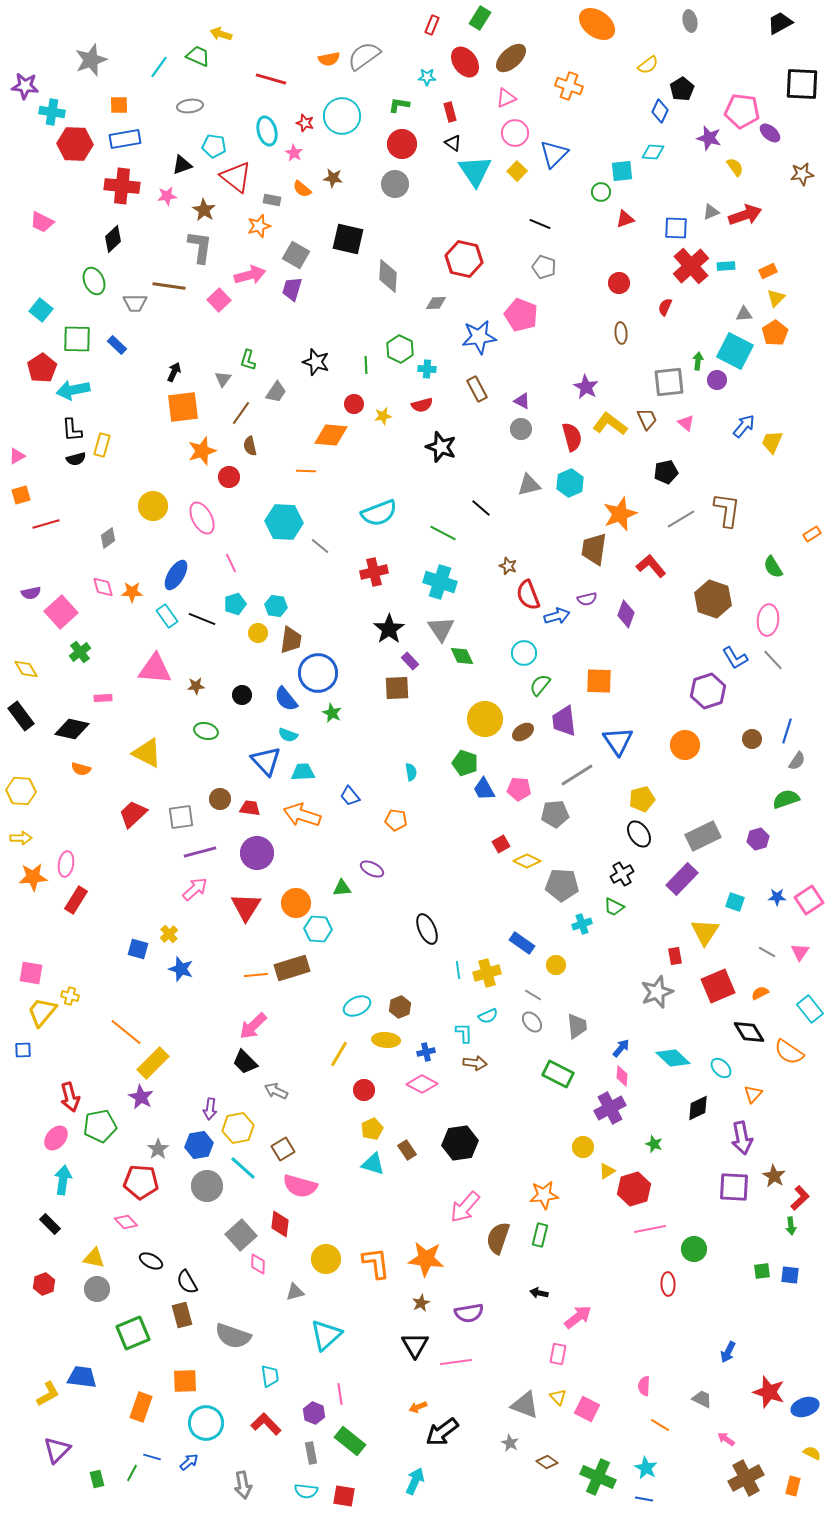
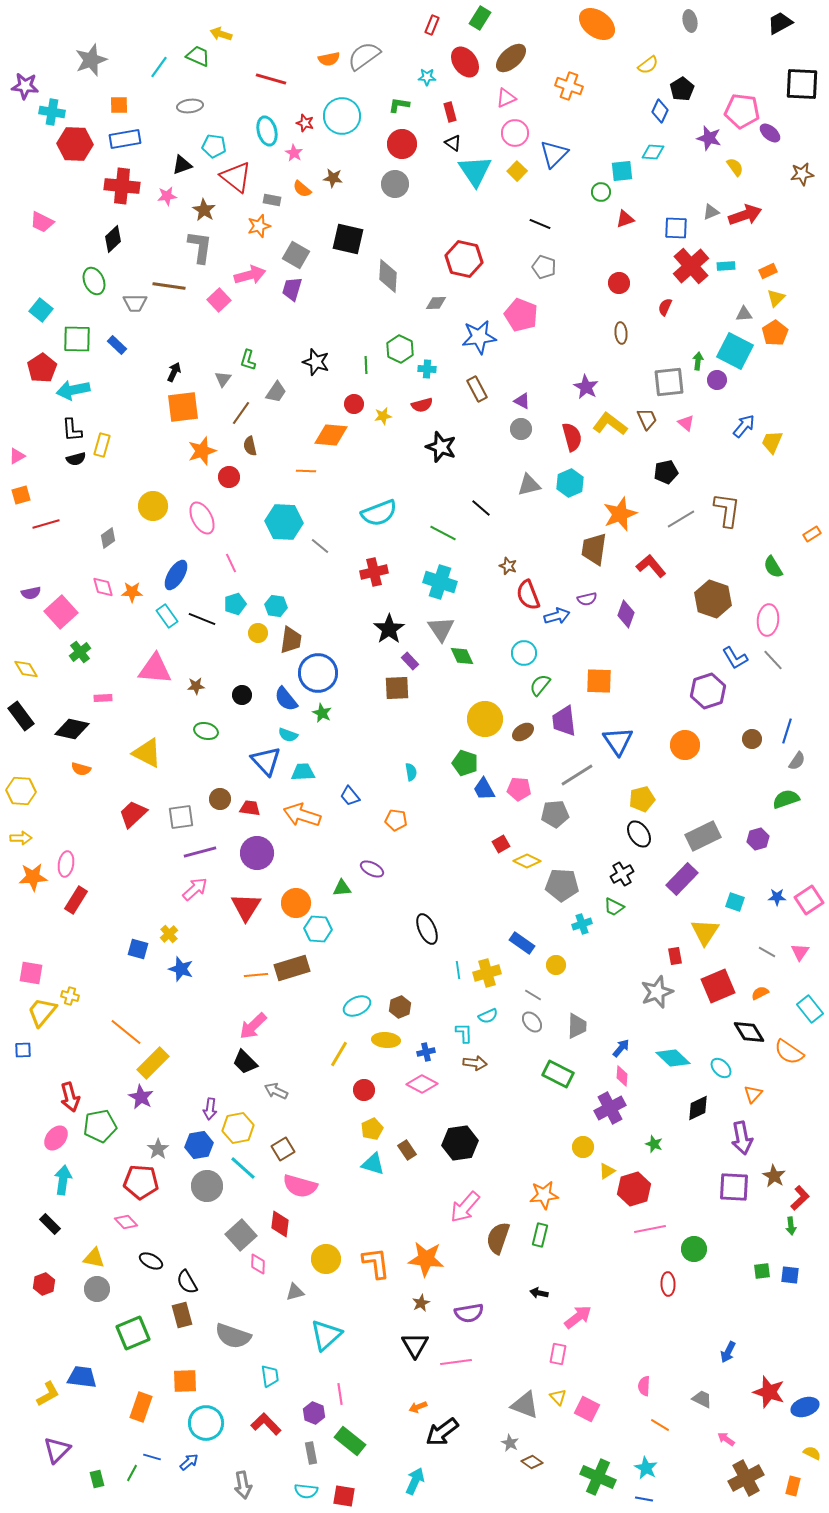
green star at (332, 713): moved 10 px left
gray trapezoid at (577, 1026): rotated 8 degrees clockwise
brown diamond at (547, 1462): moved 15 px left
